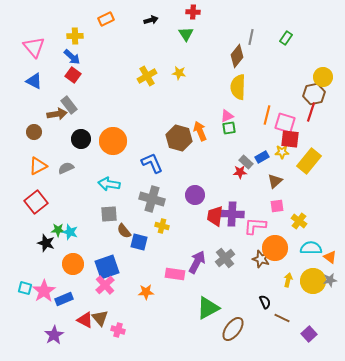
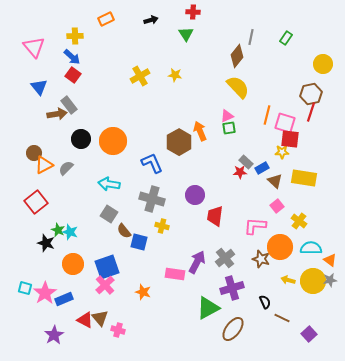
yellow star at (179, 73): moved 4 px left, 2 px down
yellow cross at (147, 76): moved 7 px left
yellow circle at (323, 77): moved 13 px up
blue triangle at (34, 81): moved 5 px right, 6 px down; rotated 24 degrees clockwise
yellow semicircle at (238, 87): rotated 135 degrees clockwise
brown hexagon at (314, 94): moved 3 px left
brown circle at (34, 132): moved 21 px down
brown hexagon at (179, 138): moved 4 px down; rotated 15 degrees clockwise
blue rectangle at (262, 157): moved 11 px down
yellow rectangle at (309, 161): moved 5 px left, 17 px down; rotated 60 degrees clockwise
orange triangle at (38, 166): moved 6 px right, 1 px up
gray semicircle at (66, 168): rotated 21 degrees counterclockwise
brown triangle at (275, 181): rotated 35 degrees counterclockwise
pink square at (277, 206): rotated 32 degrees counterclockwise
gray square at (109, 214): rotated 36 degrees clockwise
purple cross at (232, 214): moved 74 px down; rotated 20 degrees counterclockwise
green star at (58, 230): rotated 24 degrees clockwise
orange circle at (275, 248): moved 5 px right, 1 px up
orange triangle at (330, 257): moved 3 px down
yellow arrow at (288, 280): rotated 88 degrees counterclockwise
pink star at (44, 291): moved 1 px right, 2 px down
orange star at (146, 292): moved 3 px left; rotated 21 degrees clockwise
